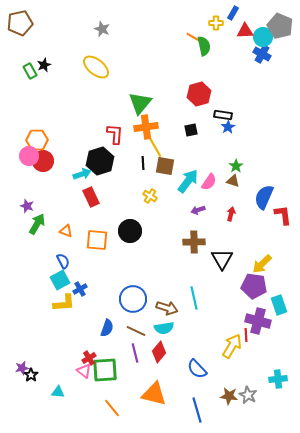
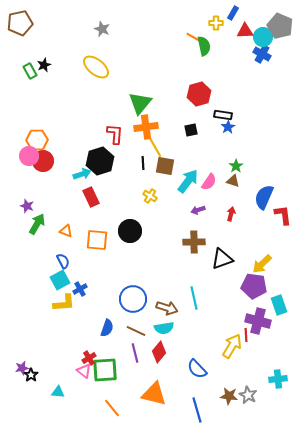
black triangle at (222, 259): rotated 40 degrees clockwise
